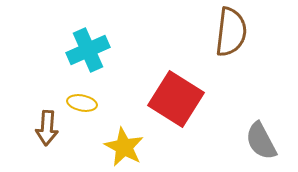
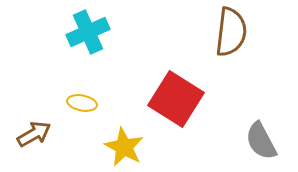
cyan cross: moved 18 px up
brown arrow: moved 13 px left, 6 px down; rotated 124 degrees counterclockwise
